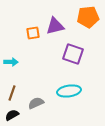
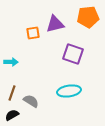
purple triangle: moved 2 px up
gray semicircle: moved 5 px left, 2 px up; rotated 56 degrees clockwise
